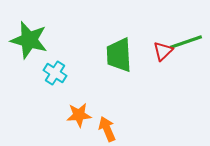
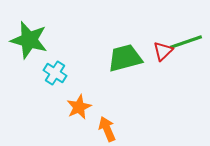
green trapezoid: moved 6 px right, 3 px down; rotated 78 degrees clockwise
orange star: moved 8 px up; rotated 20 degrees counterclockwise
